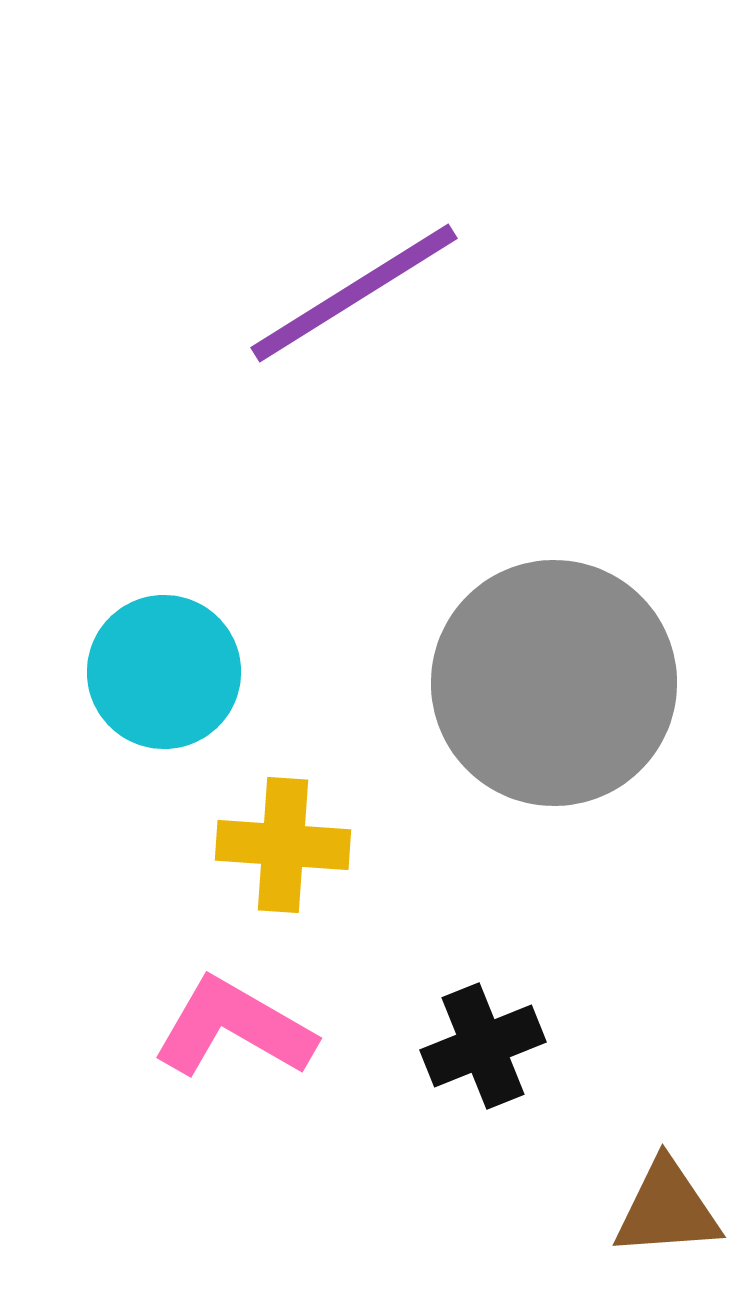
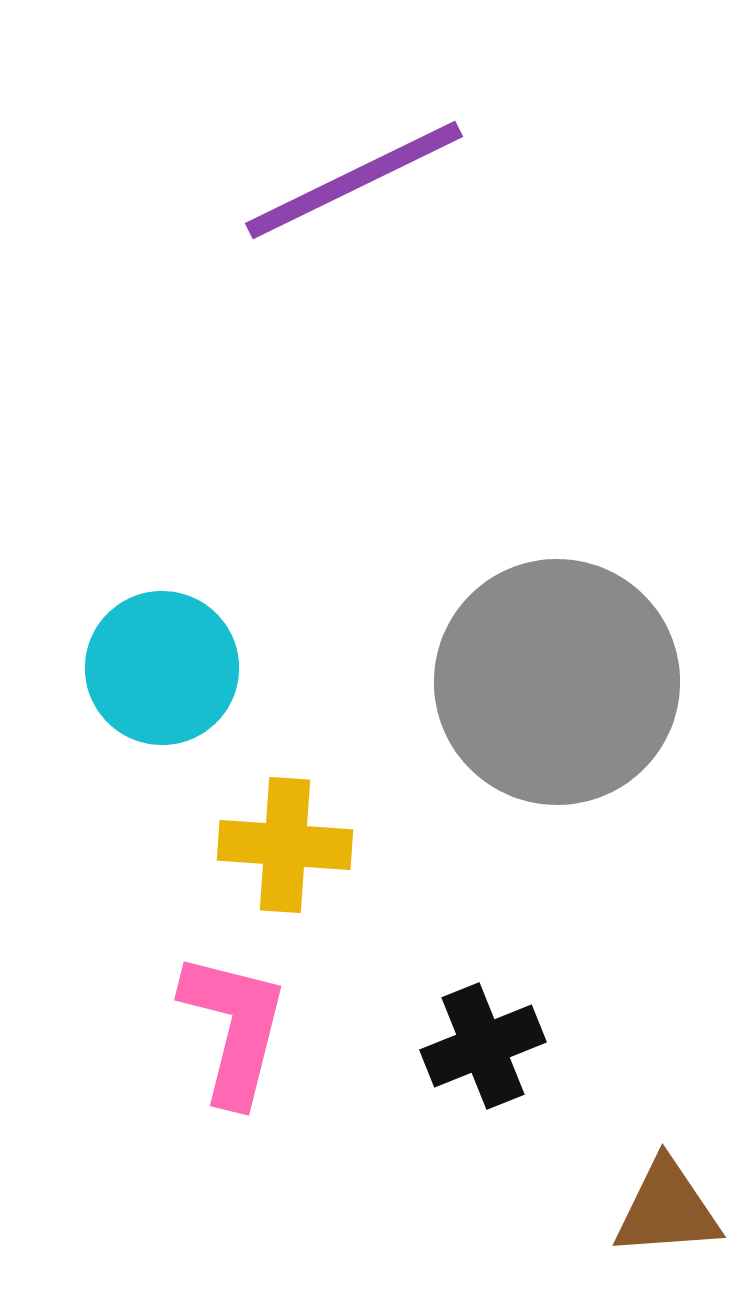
purple line: moved 113 px up; rotated 6 degrees clockwise
cyan circle: moved 2 px left, 4 px up
gray circle: moved 3 px right, 1 px up
yellow cross: moved 2 px right
pink L-shape: rotated 74 degrees clockwise
